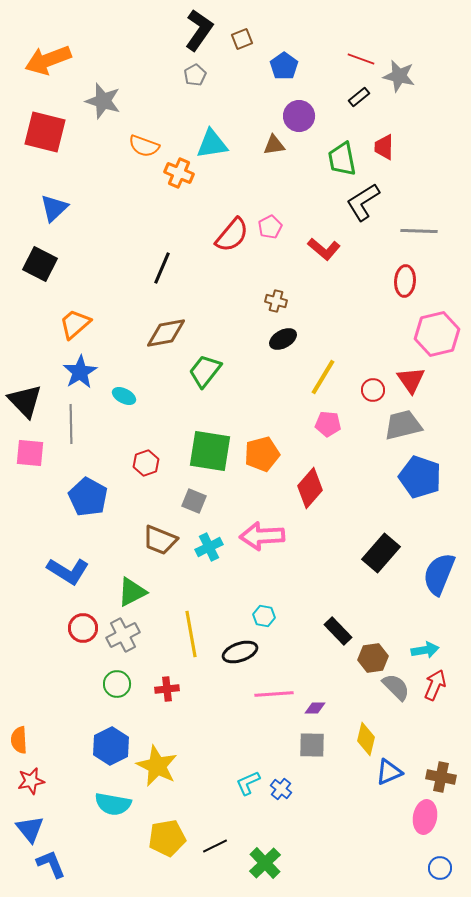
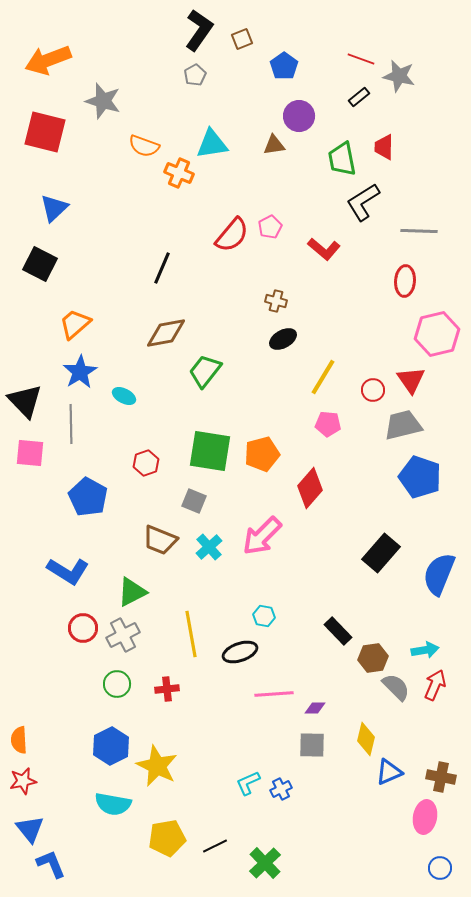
pink arrow at (262, 536): rotated 42 degrees counterclockwise
cyan cross at (209, 547): rotated 16 degrees counterclockwise
red star at (31, 781): moved 8 px left
blue cross at (281, 789): rotated 25 degrees clockwise
